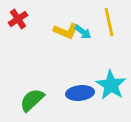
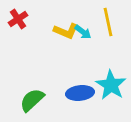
yellow line: moved 1 px left
